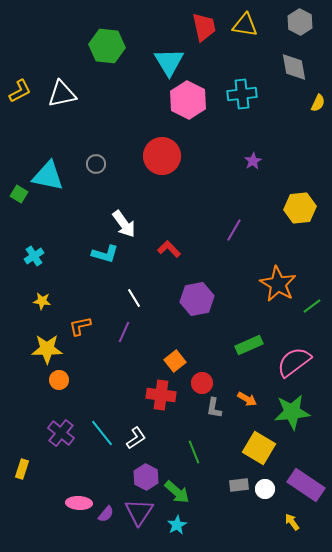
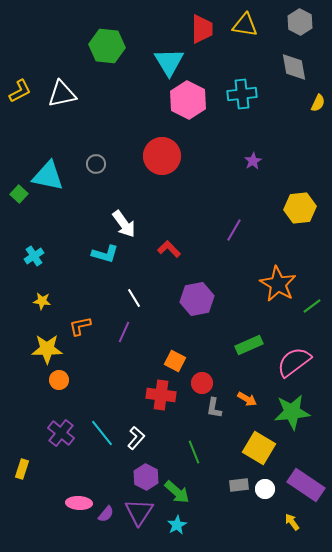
red trapezoid at (204, 27): moved 2 px left, 2 px down; rotated 12 degrees clockwise
green square at (19, 194): rotated 12 degrees clockwise
orange square at (175, 361): rotated 25 degrees counterclockwise
white L-shape at (136, 438): rotated 15 degrees counterclockwise
